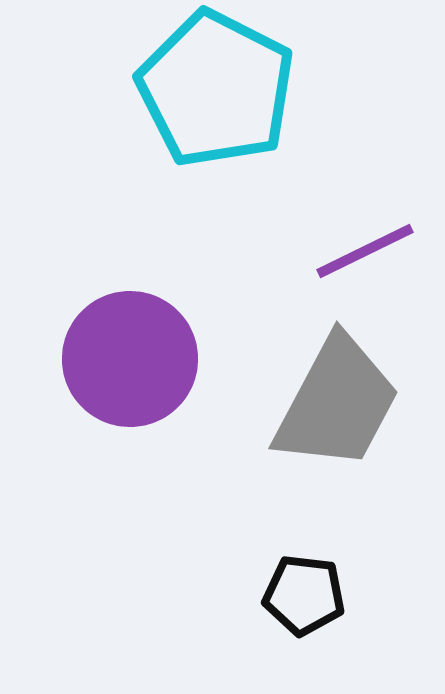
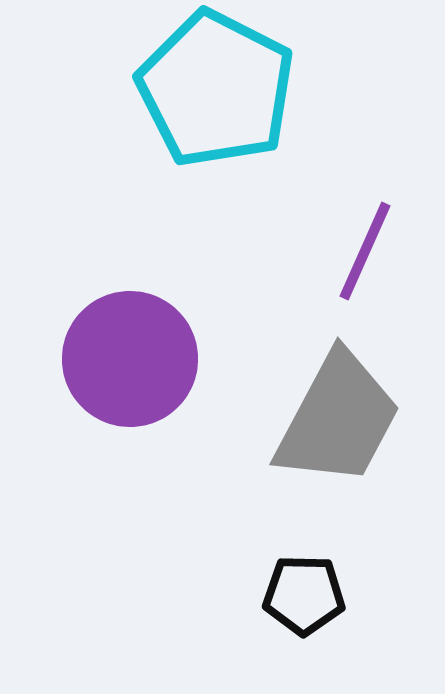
purple line: rotated 40 degrees counterclockwise
gray trapezoid: moved 1 px right, 16 px down
black pentagon: rotated 6 degrees counterclockwise
